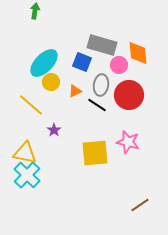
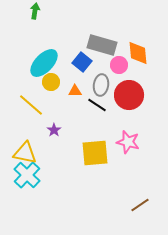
blue square: rotated 18 degrees clockwise
orange triangle: rotated 24 degrees clockwise
